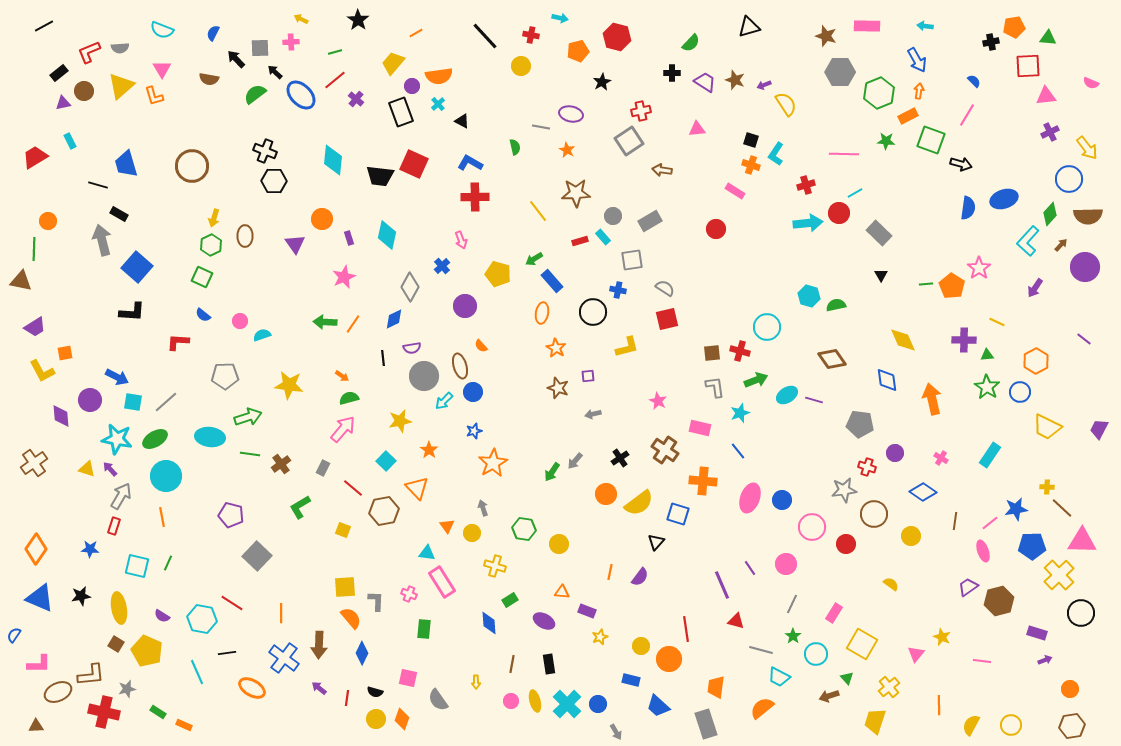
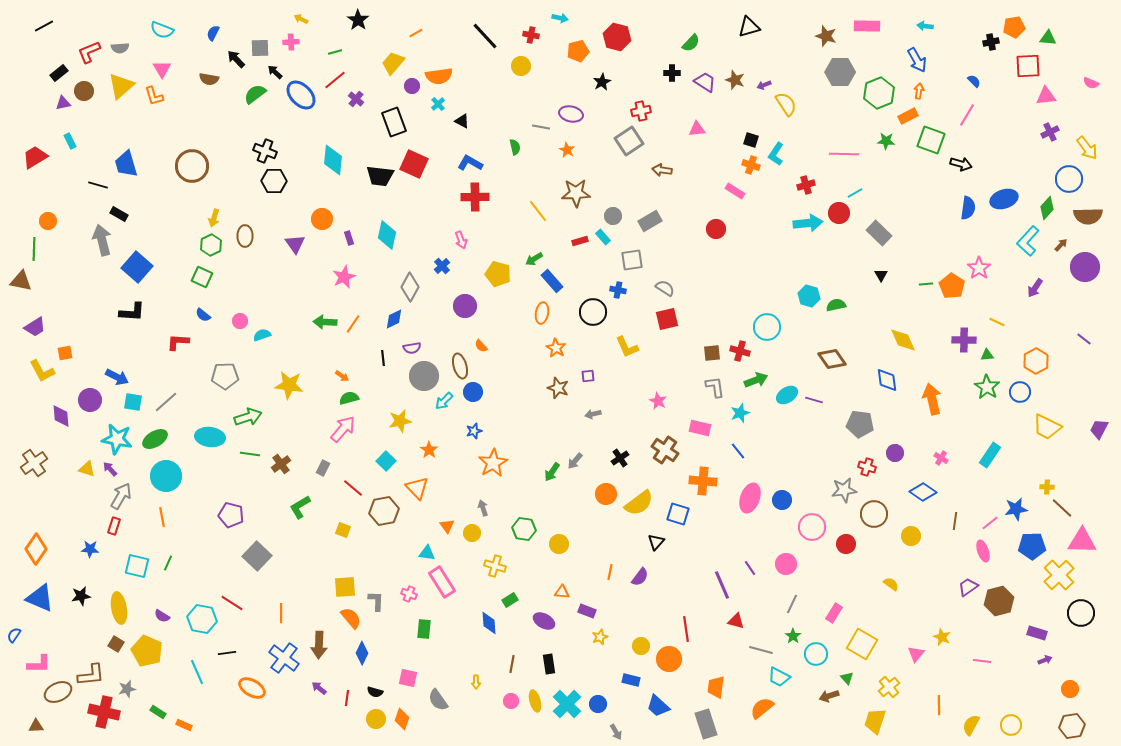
black rectangle at (401, 112): moved 7 px left, 10 px down
green diamond at (1050, 214): moved 3 px left, 6 px up
yellow L-shape at (627, 347): rotated 80 degrees clockwise
